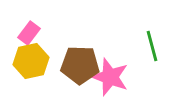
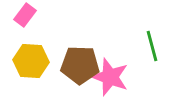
pink rectangle: moved 4 px left, 18 px up
yellow hexagon: rotated 16 degrees clockwise
